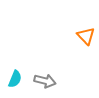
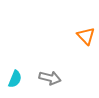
gray arrow: moved 5 px right, 3 px up
